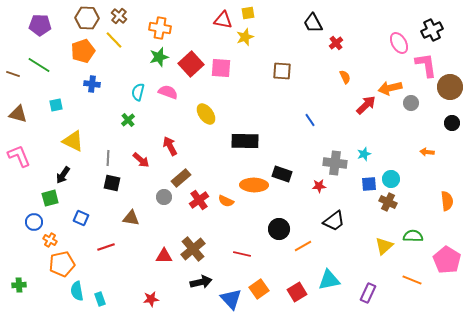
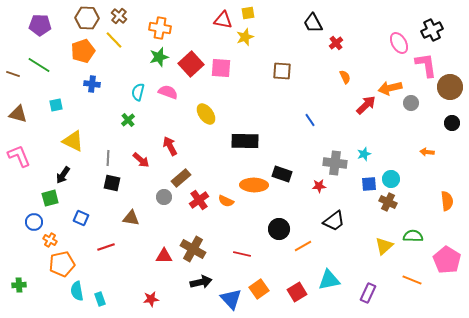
brown cross at (193, 249): rotated 20 degrees counterclockwise
